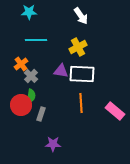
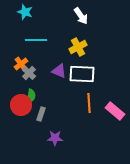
cyan star: moved 4 px left; rotated 21 degrees clockwise
purple triangle: moved 2 px left; rotated 14 degrees clockwise
gray cross: moved 2 px left, 3 px up
orange line: moved 8 px right
purple star: moved 2 px right, 6 px up
